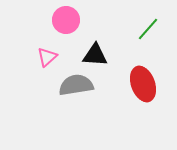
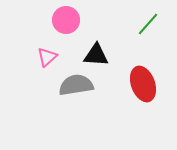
green line: moved 5 px up
black triangle: moved 1 px right
